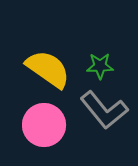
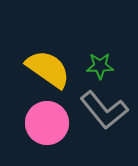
pink circle: moved 3 px right, 2 px up
